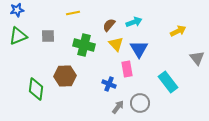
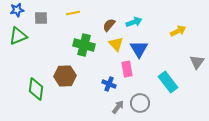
gray square: moved 7 px left, 18 px up
gray triangle: moved 4 px down; rotated 14 degrees clockwise
